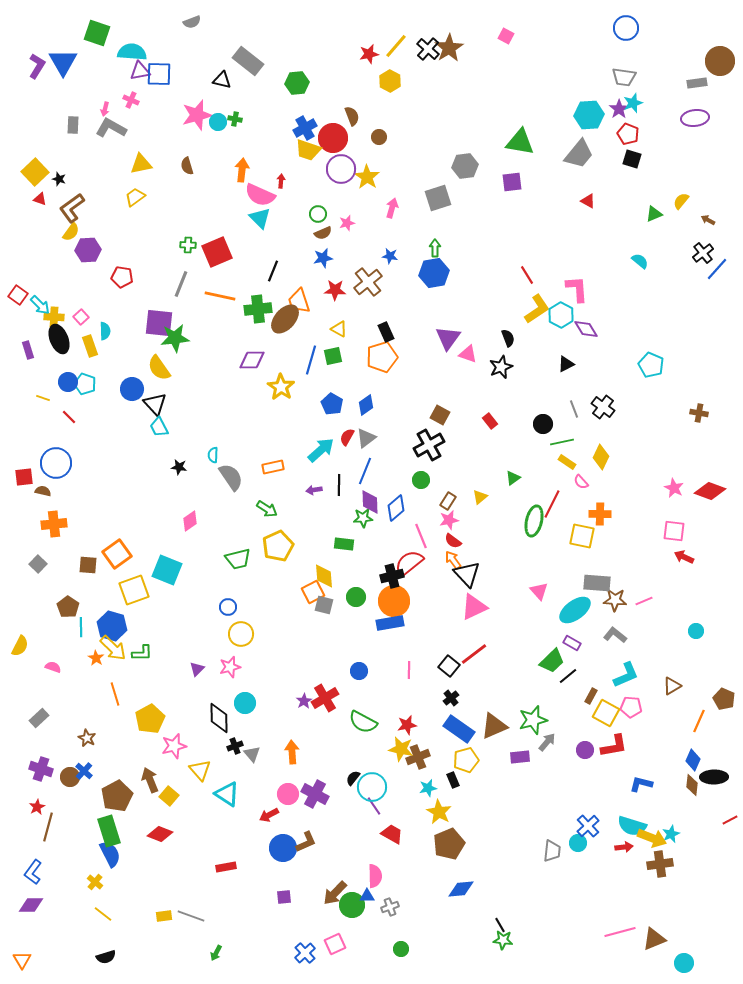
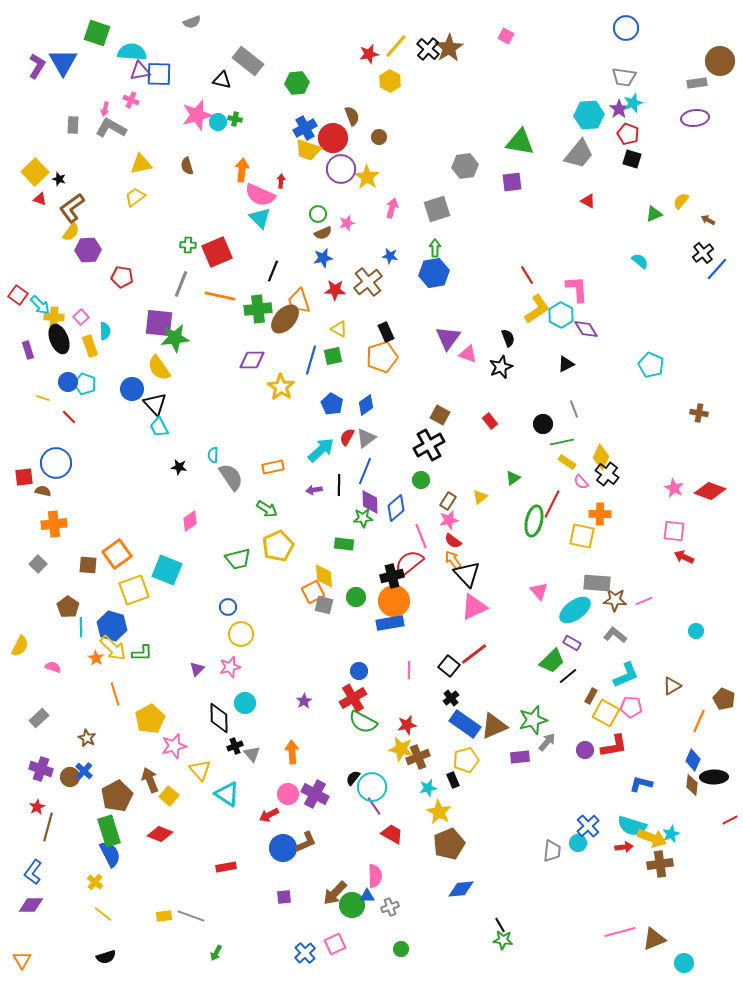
gray square at (438, 198): moved 1 px left, 11 px down
black cross at (603, 407): moved 4 px right, 67 px down
red cross at (325, 698): moved 28 px right
blue rectangle at (459, 729): moved 6 px right, 5 px up
